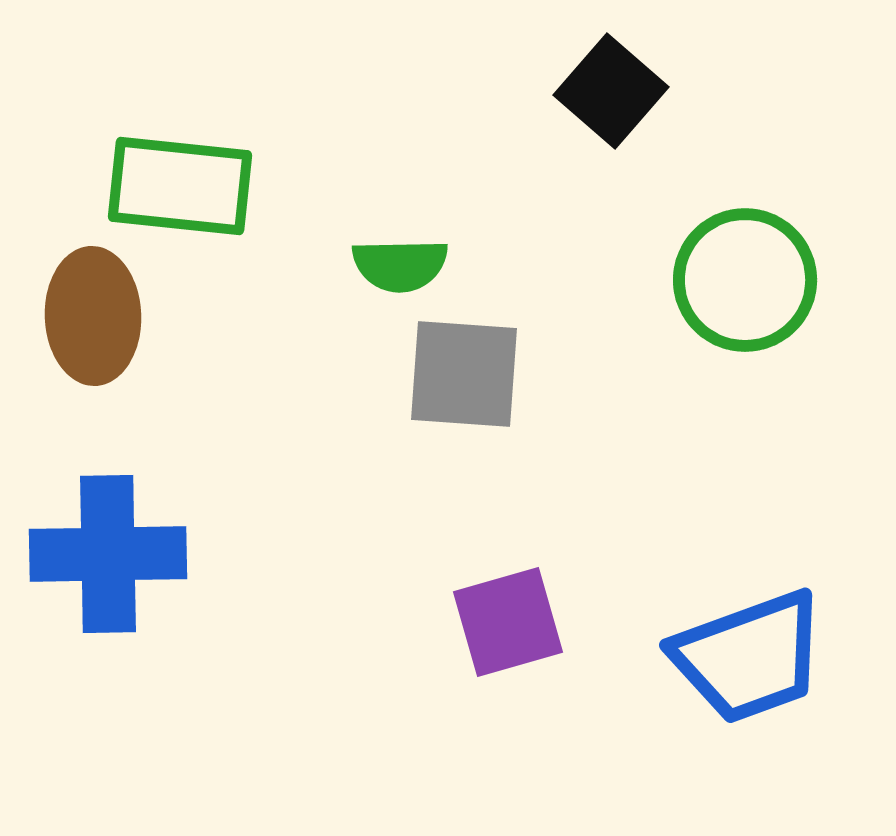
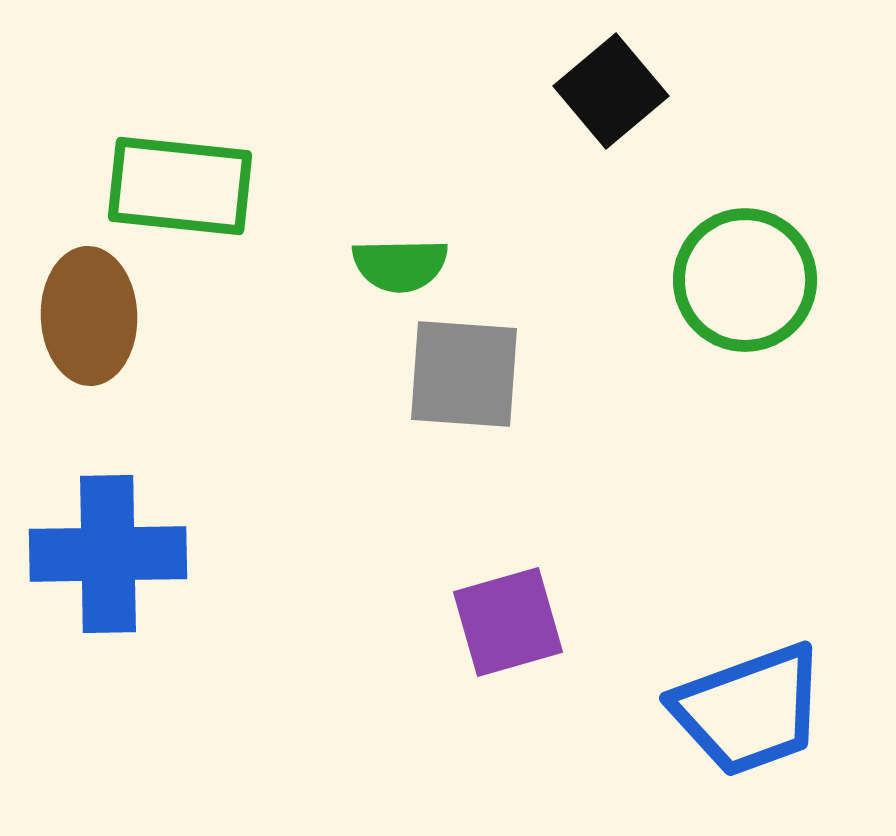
black square: rotated 9 degrees clockwise
brown ellipse: moved 4 px left
blue trapezoid: moved 53 px down
